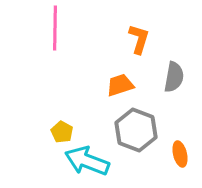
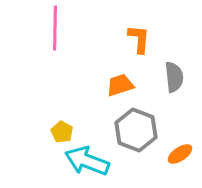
orange L-shape: rotated 12 degrees counterclockwise
gray semicircle: rotated 16 degrees counterclockwise
orange ellipse: rotated 70 degrees clockwise
